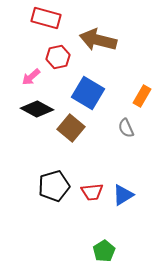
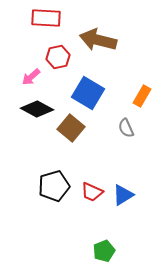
red rectangle: rotated 12 degrees counterclockwise
red trapezoid: rotated 30 degrees clockwise
green pentagon: rotated 10 degrees clockwise
